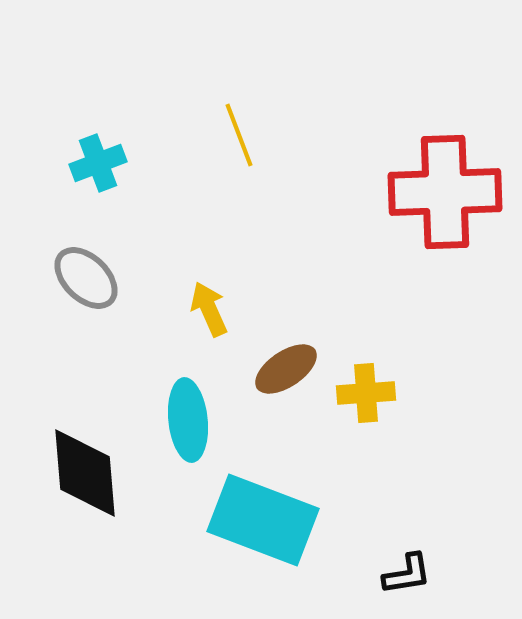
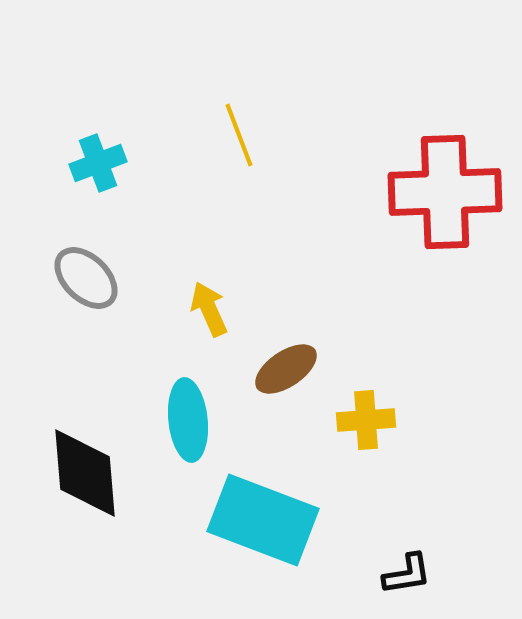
yellow cross: moved 27 px down
